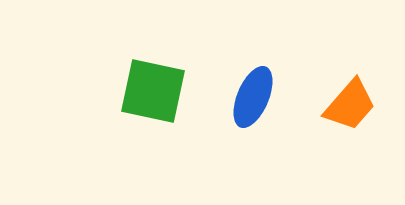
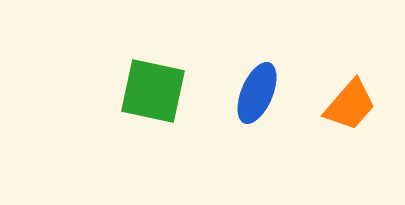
blue ellipse: moved 4 px right, 4 px up
